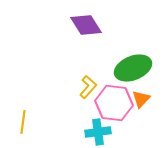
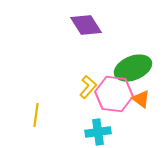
orange triangle: rotated 36 degrees counterclockwise
pink hexagon: moved 9 px up
yellow line: moved 13 px right, 7 px up
